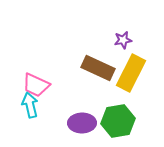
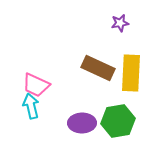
purple star: moved 3 px left, 17 px up
yellow rectangle: rotated 24 degrees counterclockwise
cyan arrow: moved 1 px right, 1 px down
